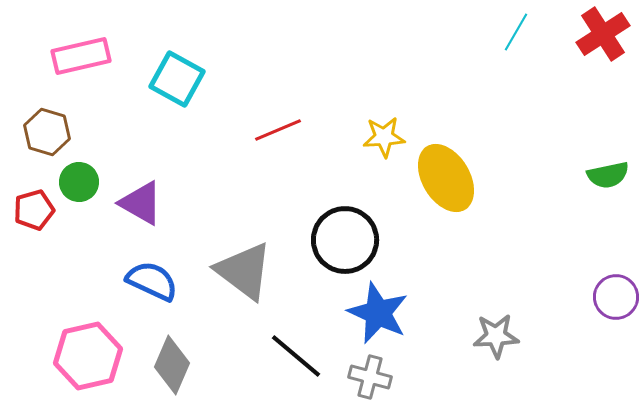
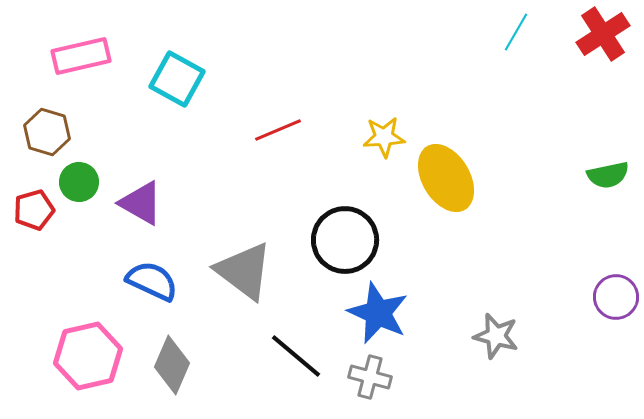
gray star: rotated 18 degrees clockwise
